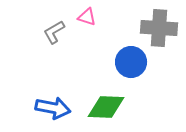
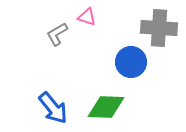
gray L-shape: moved 3 px right, 2 px down
blue arrow: rotated 40 degrees clockwise
